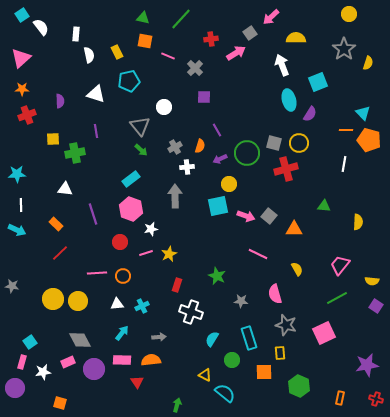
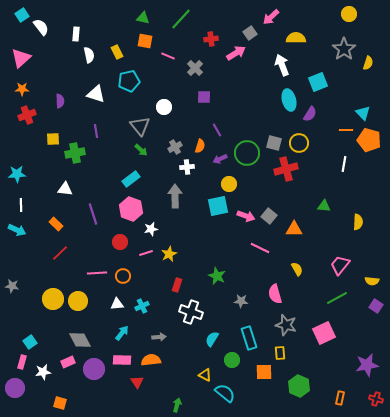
pink line at (258, 254): moved 2 px right, 6 px up
